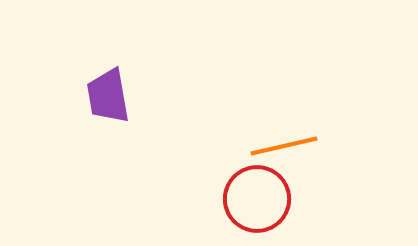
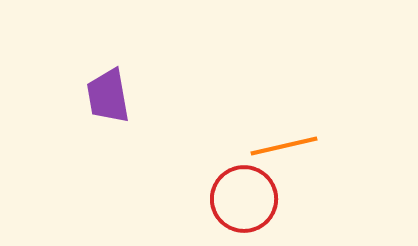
red circle: moved 13 px left
